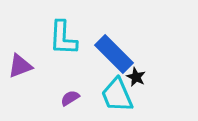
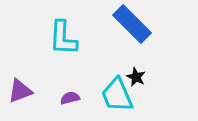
blue rectangle: moved 18 px right, 30 px up
purple triangle: moved 25 px down
purple semicircle: rotated 18 degrees clockwise
